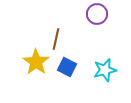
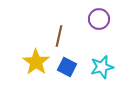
purple circle: moved 2 px right, 5 px down
brown line: moved 3 px right, 3 px up
cyan star: moved 3 px left, 3 px up
